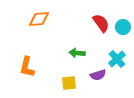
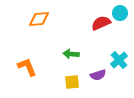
red semicircle: rotated 78 degrees counterclockwise
cyan circle: moved 3 px left, 14 px up
green arrow: moved 6 px left, 1 px down
cyan cross: moved 2 px right, 1 px down
orange L-shape: rotated 145 degrees clockwise
yellow square: moved 3 px right, 1 px up
